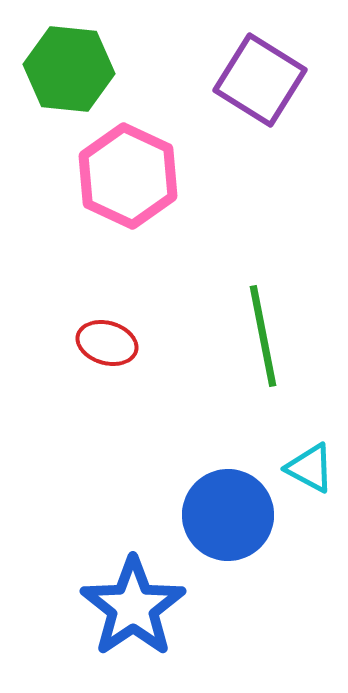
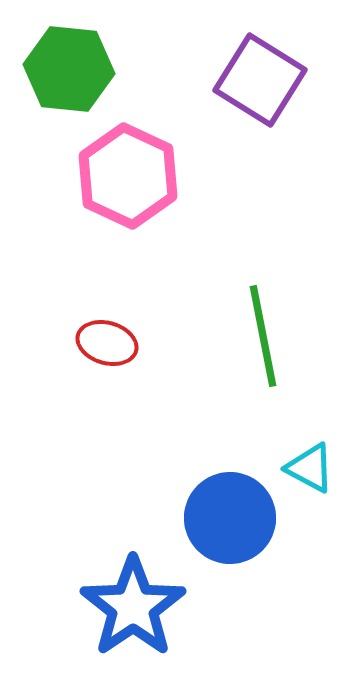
blue circle: moved 2 px right, 3 px down
